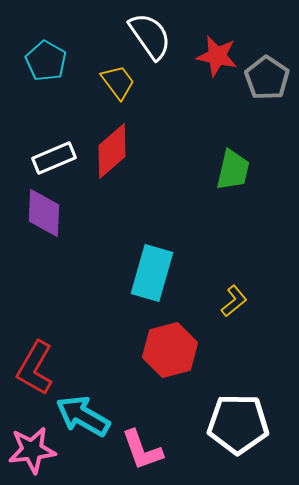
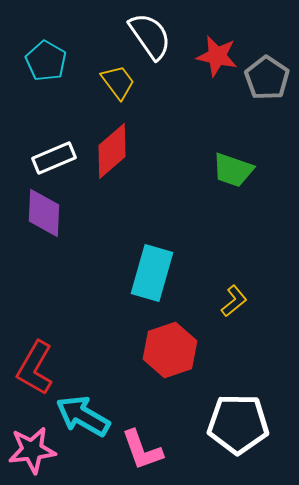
green trapezoid: rotated 96 degrees clockwise
red hexagon: rotated 4 degrees counterclockwise
